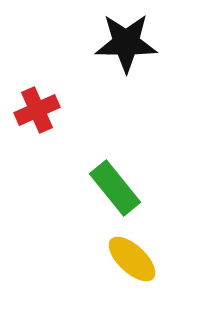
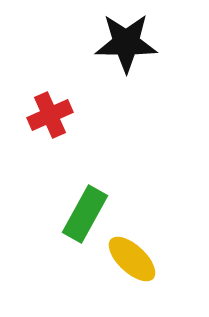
red cross: moved 13 px right, 5 px down
green rectangle: moved 30 px left, 26 px down; rotated 68 degrees clockwise
